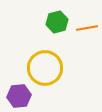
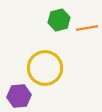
green hexagon: moved 2 px right, 2 px up
